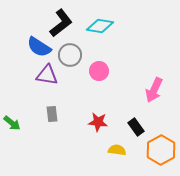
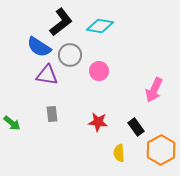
black L-shape: moved 1 px up
yellow semicircle: moved 2 px right, 3 px down; rotated 102 degrees counterclockwise
